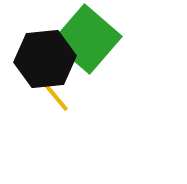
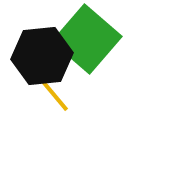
black hexagon: moved 3 px left, 3 px up
